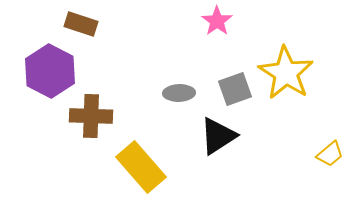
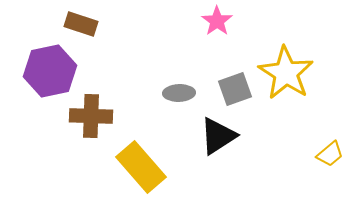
purple hexagon: rotated 21 degrees clockwise
